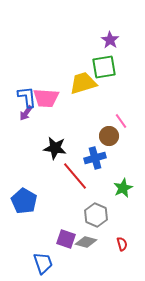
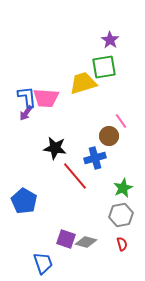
gray hexagon: moved 25 px right; rotated 25 degrees clockwise
